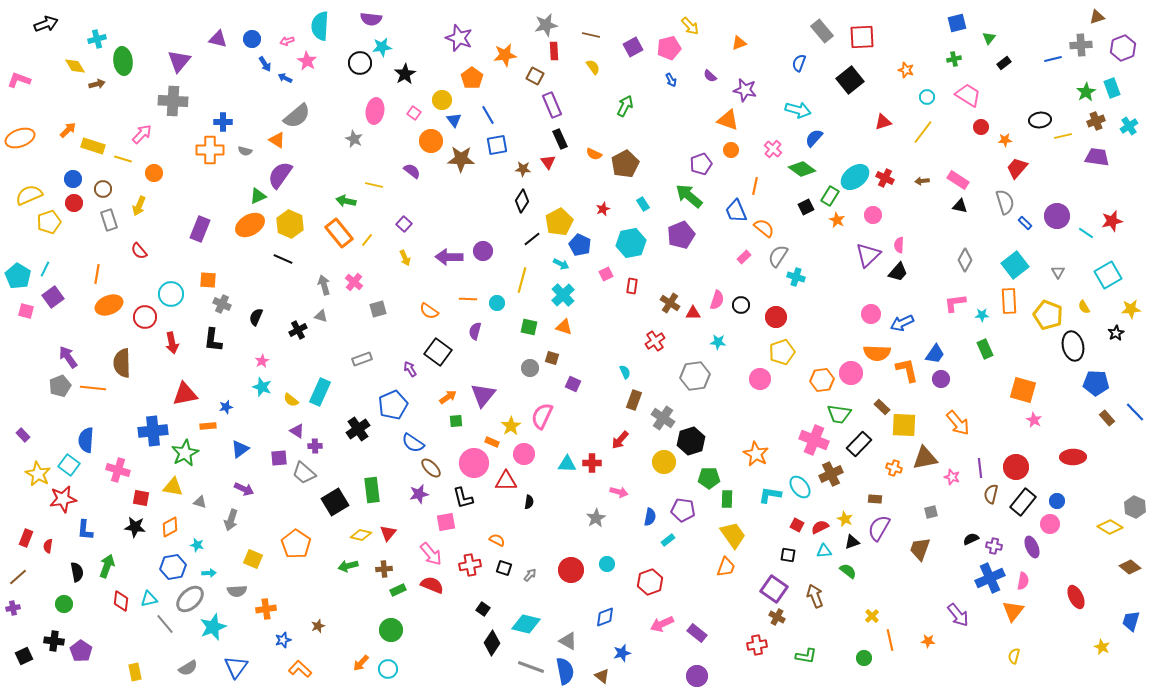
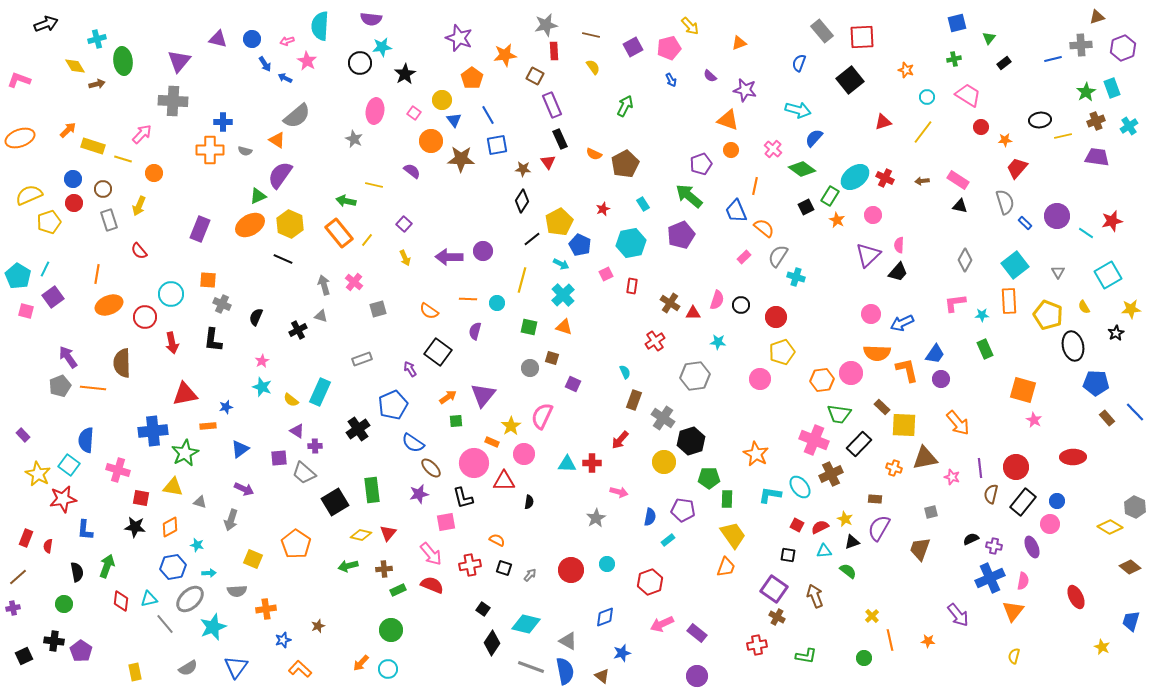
red triangle at (506, 481): moved 2 px left
